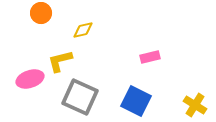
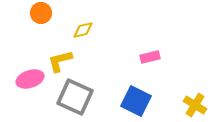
gray square: moved 5 px left
